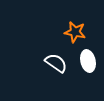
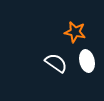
white ellipse: moved 1 px left
